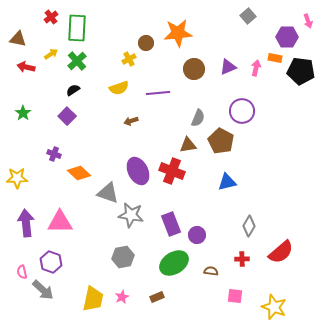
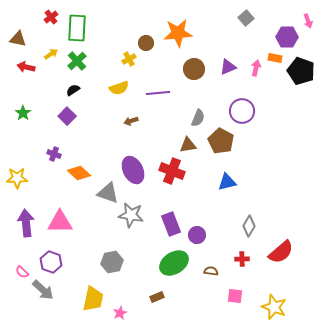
gray square at (248, 16): moved 2 px left, 2 px down
black pentagon at (301, 71): rotated 12 degrees clockwise
purple ellipse at (138, 171): moved 5 px left, 1 px up
gray hexagon at (123, 257): moved 11 px left, 5 px down
pink semicircle at (22, 272): rotated 32 degrees counterclockwise
pink star at (122, 297): moved 2 px left, 16 px down
